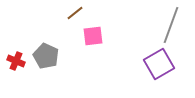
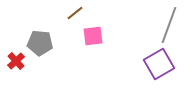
gray line: moved 2 px left
gray pentagon: moved 6 px left, 13 px up; rotated 20 degrees counterclockwise
red cross: rotated 24 degrees clockwise
